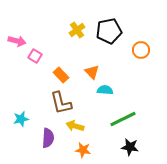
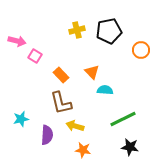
yellow cross: rotated 21 degrees clockwise
purple semicircle: moved 1 px left, 3 px up
